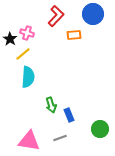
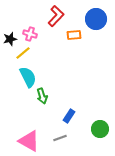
blue circle: moved 3 px right, 5 px down
pink cross: moved 3 px right, 1 px down
black star: rotated 24 degrees clockwise
yellow line: moved 1 px up
cyan semicircle: rotated 30 degrees counterclockwise
green arrow: moved 9 px left, 9 px up
blue rectangle: moved 1 px down; rotated 56 degrees clockwise
pink triangle: rotated 20 degrees clockwise
